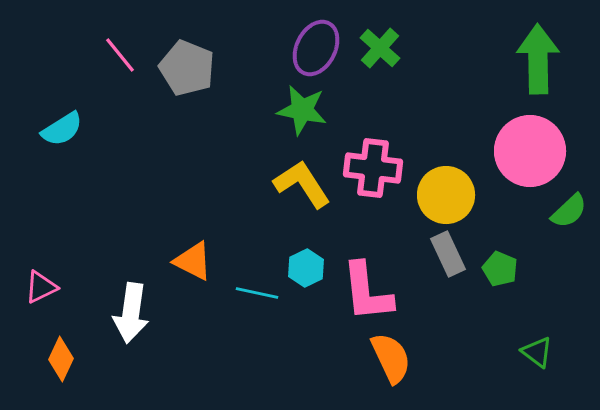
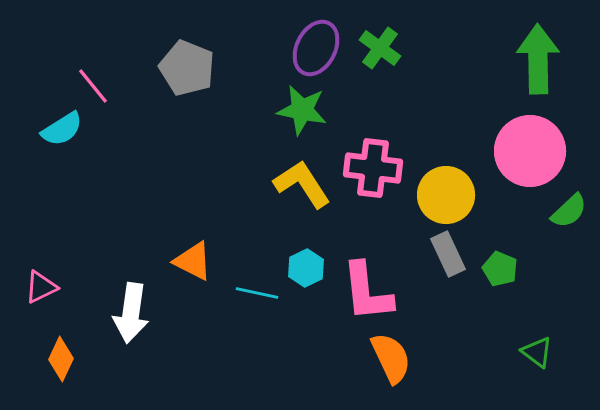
green cross: rotated 6 degrees counterclockwise
pink line: moved 27 px left, 31 px down
